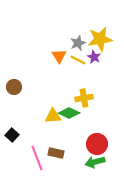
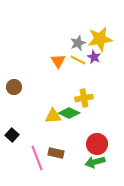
orange triangle: moved 1 px left, 5 px down
